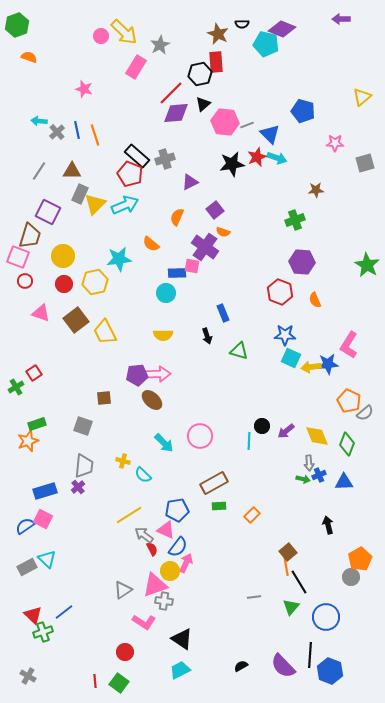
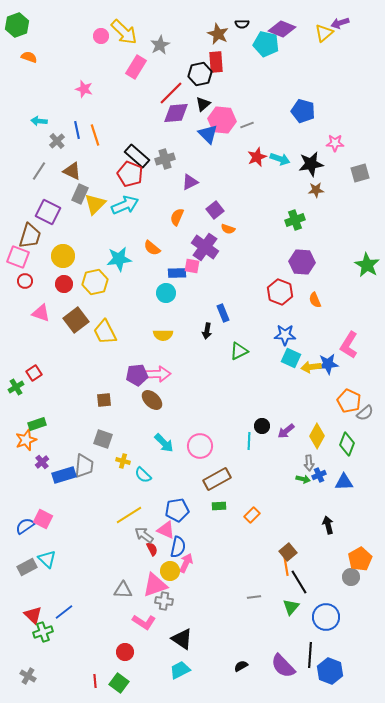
purple arrow at (341, 19): moved 1 px left, 4 px down; rotated 18 degrees counterclockwise
yellow triangle at (362, 97): moved 38 px left, 64 px up
pink hexagon at (225, 122): moved 3 px left, 2 px up
gray cross at (57, 132): moved 9 px down
blue triangle at (270, 134): moved 62 px left
cyan arrow at (277, 158): moved 3 px right, 1 px down
gray square at (365, 163): moved 5 px left, 10 px down
black star at (232, 164): moved 79 px right
brown triangle at (72, 171): rotated 24 degrees clockwise
orange semicircle at (223, 232): moved 5 px right, 3 px up
orange semicircle at (151, 244): moved 1 px right, 4 px down
black arrow at (207, 336): moved 5 px up; rotated 28 degrees clockwise
green triangle at (239, 351): rotated 42 degrees counterclockwise
brown square at (104, 398): moved 2 px down
gray square at (83, 426): moved 20 px right, 13 px down
pink circle at (200, 436): moved 10 px down
yellow diamond at (317, 436): rotated 50 degrees clockwise
orange star at (28, 441): moved 2 px left, 1 px up
brown rectangle at (214, 483): moved 3 px right, 4 px up
purple cross at (78, 487): moved 36 px left, 25 px up
blue rectangle at (45, 491): moved 19 px right, 16 px up
blue semicircle at (178, 547): rotated 25 degrees counterclockwise
gray triangle at (123, 590): rotated 36 degrees clockwise
